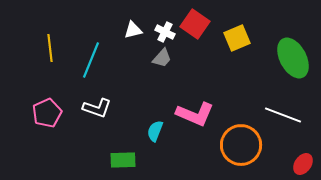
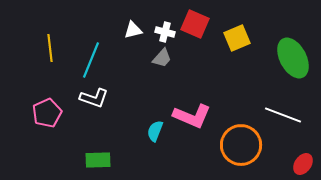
red square: rotated 12 degrees counterclockwise
white cross: rotated 12 degrees counterclockwise
white L-shape: moved 3 px left, 10 px up
pink L-shape: moved 3 px left, 2 px down
green rectangle: moved 25 px left
